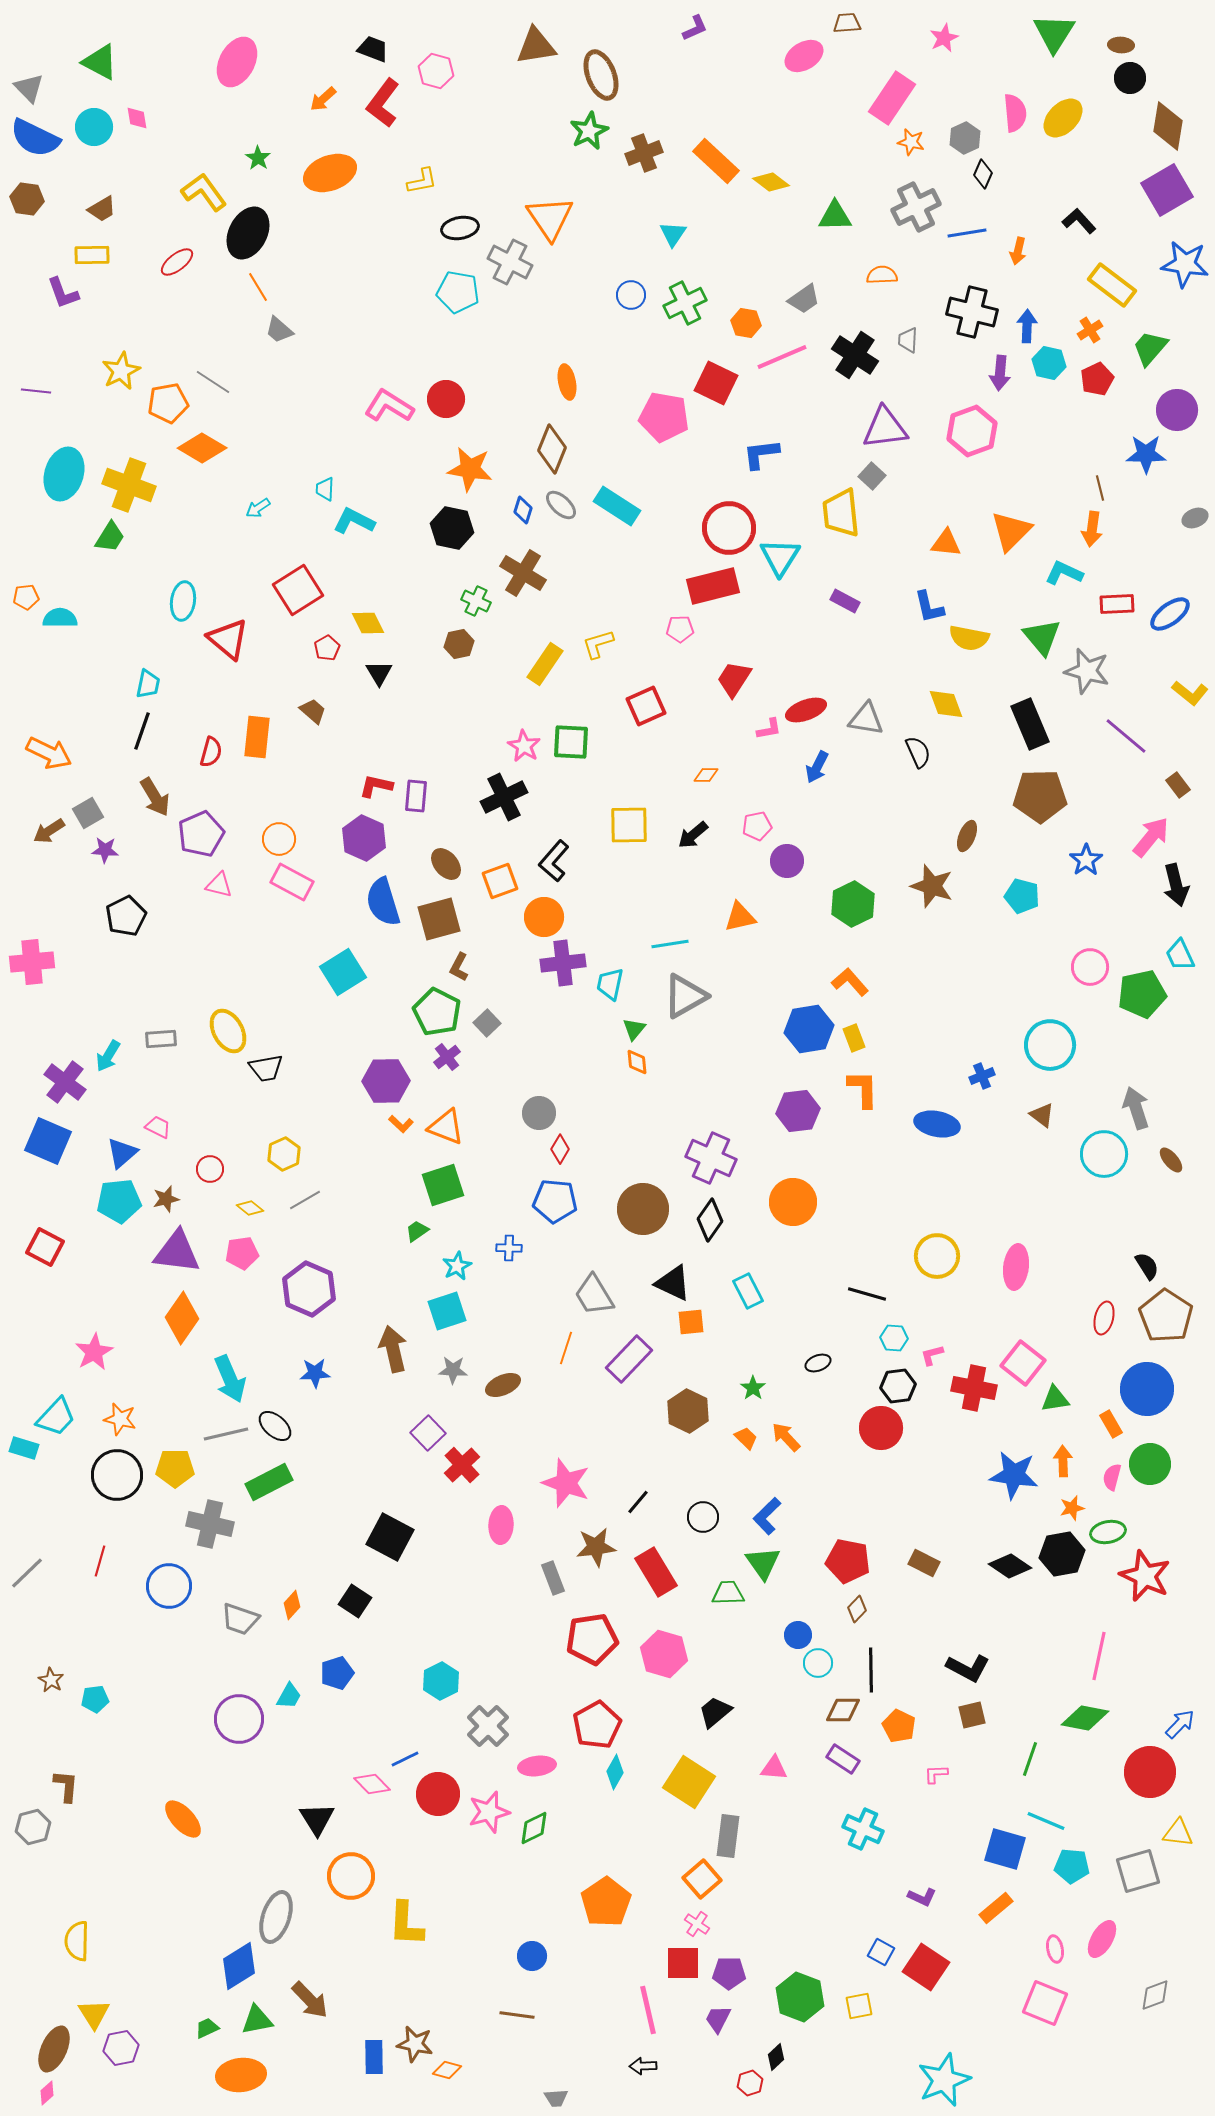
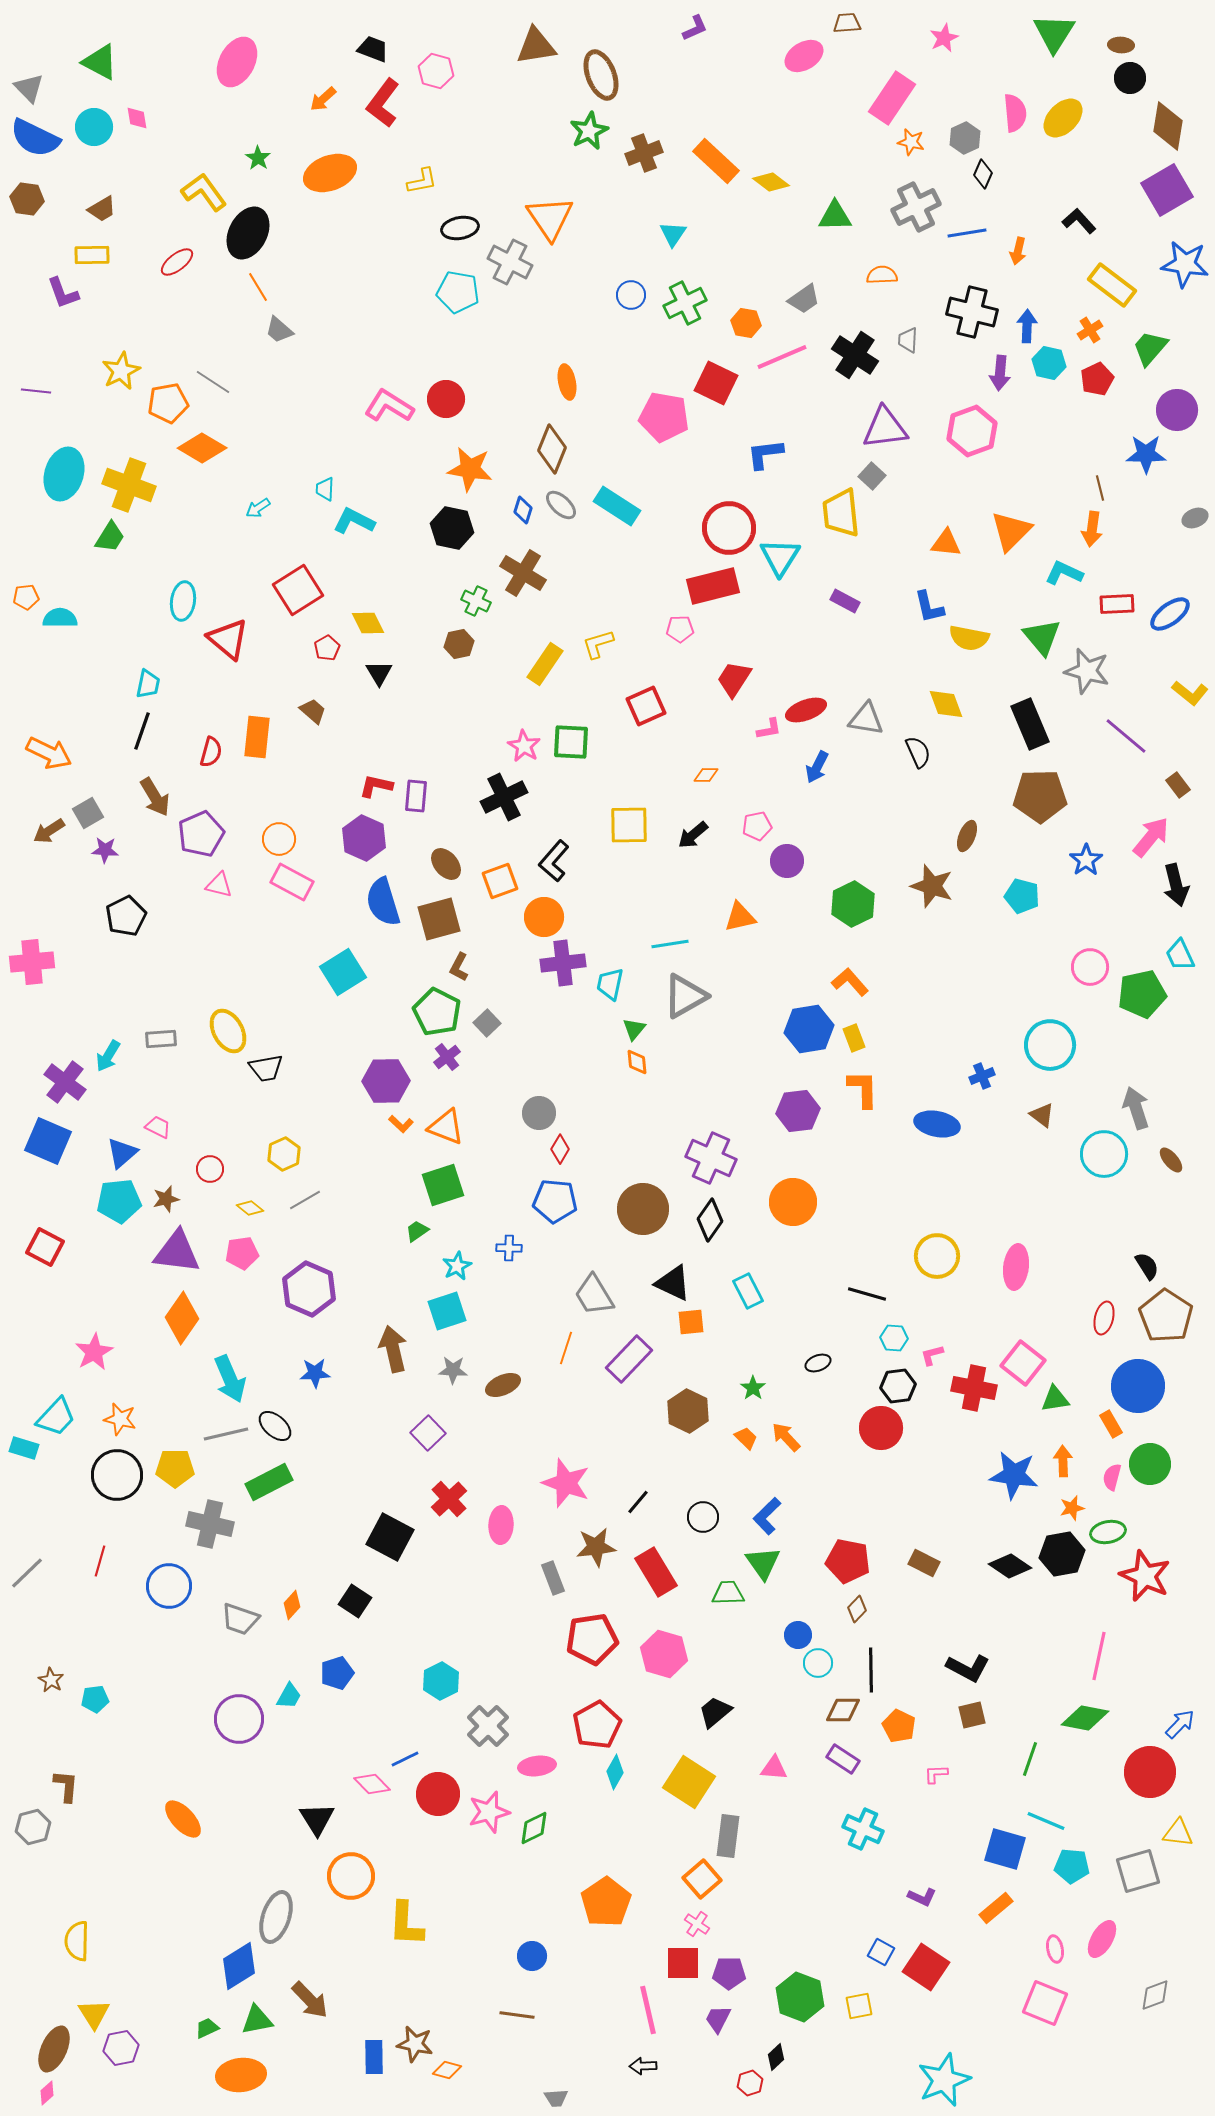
blue L-shape at (761, 454): moved 4 px right
blue circle at (1147, 1389): moved 9 px left, 3 px up
red cross at (462, 1465): moved 13 px left, 34 px down
